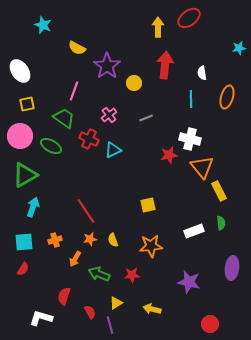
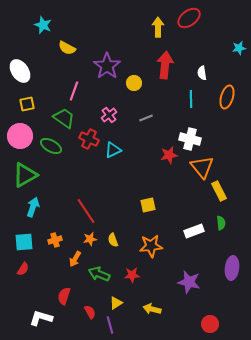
yellow semicircle at (77, 48): moved 10 px left
